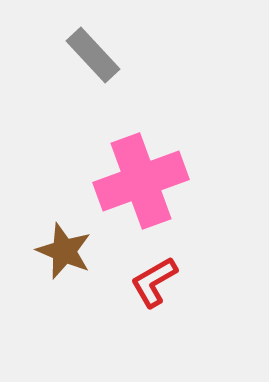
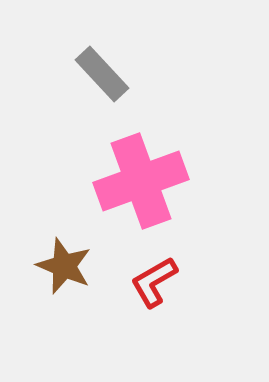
gray rectangle: moved 9 px right, 19 px down
brown star: moved 15 px down
